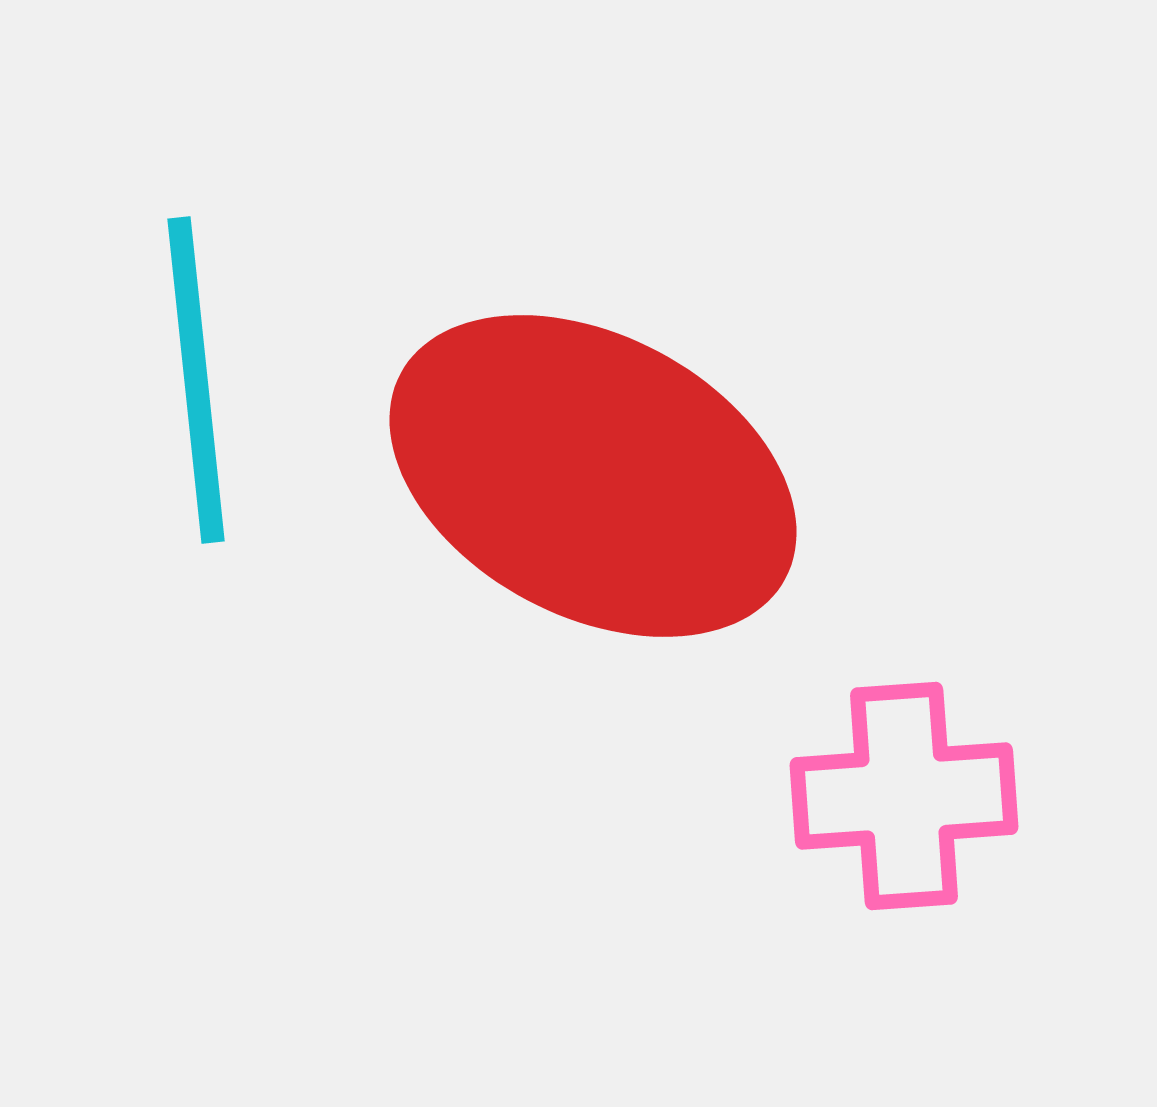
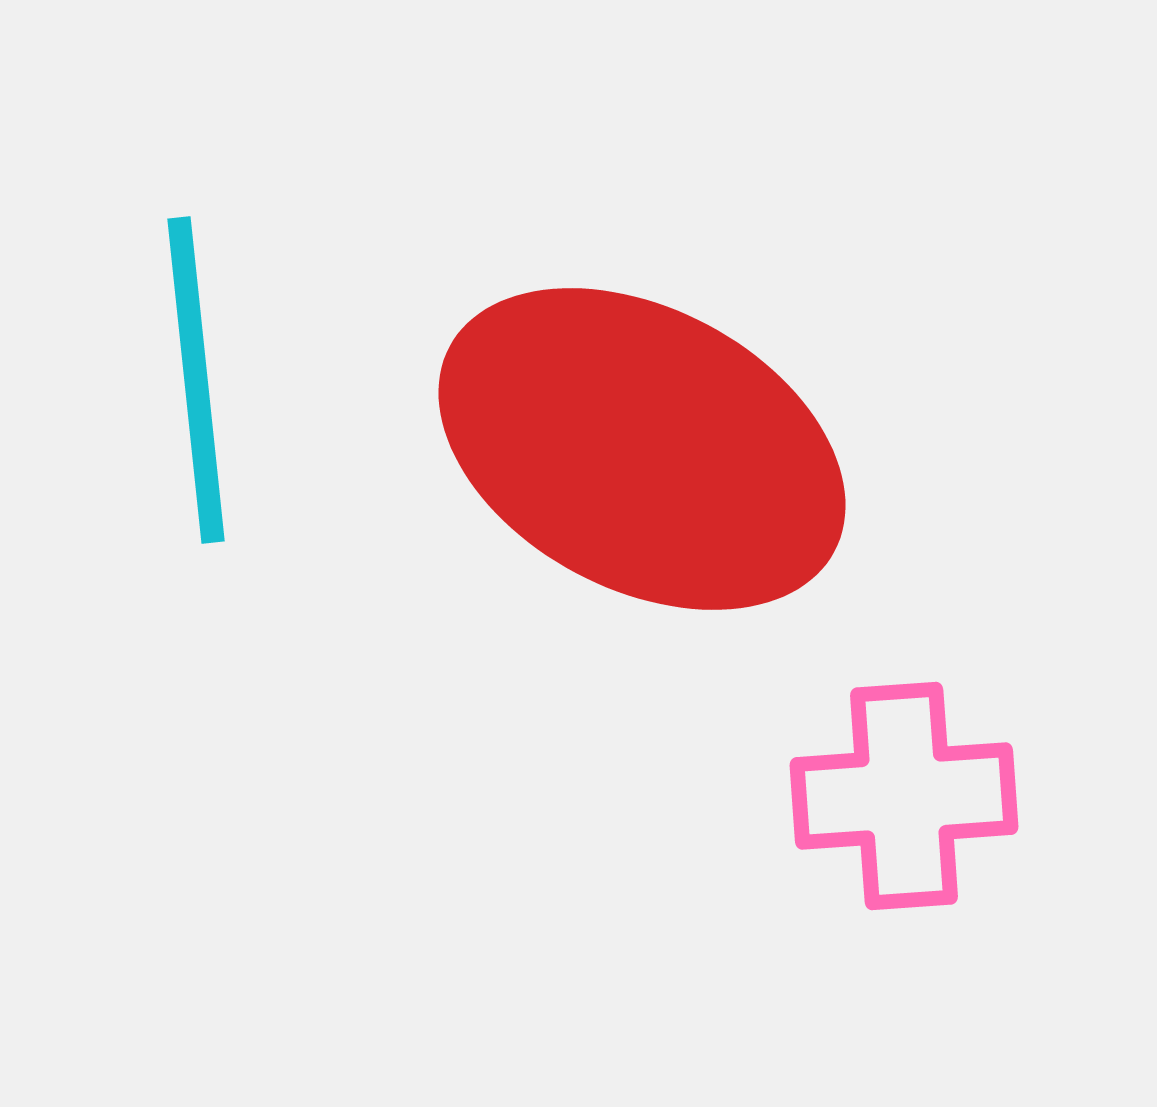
red ellipse: moved 49 px right, 27 px up
